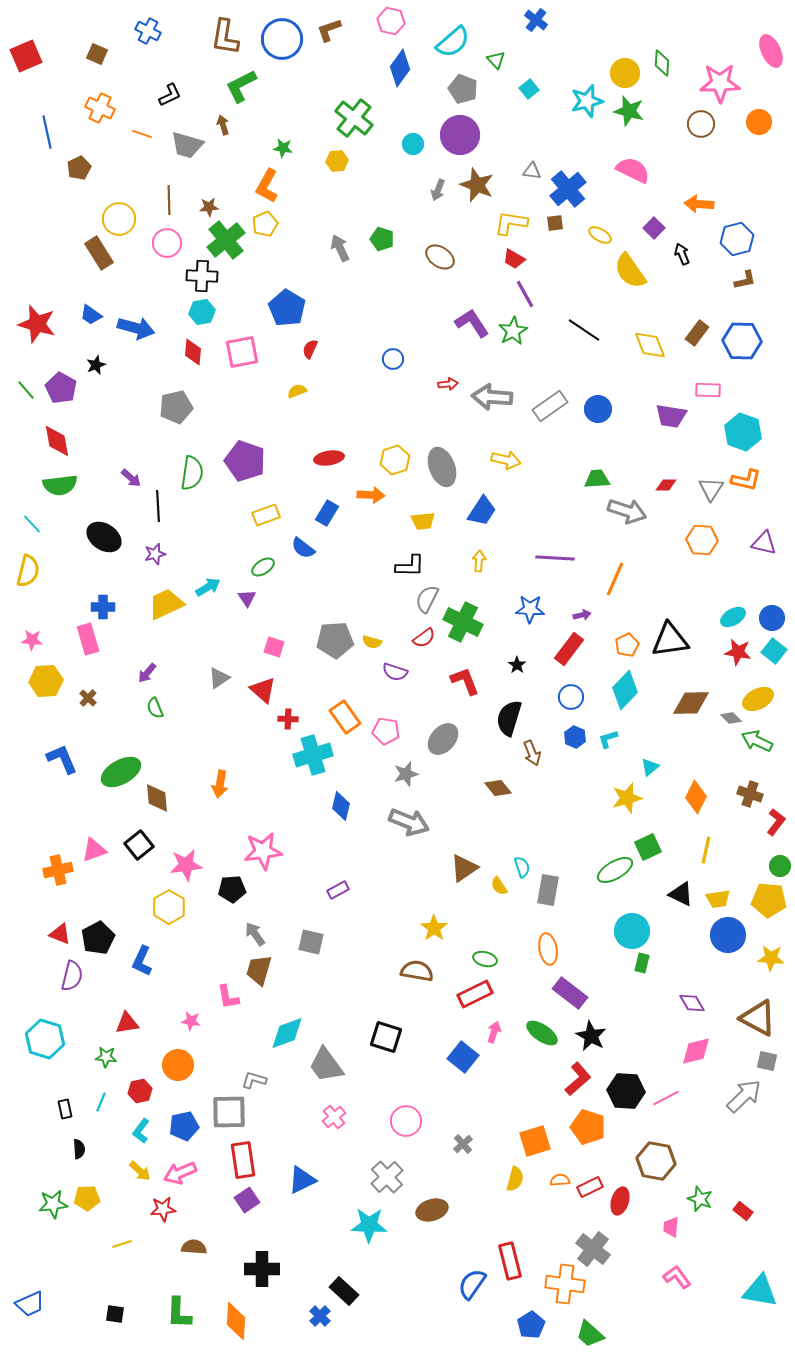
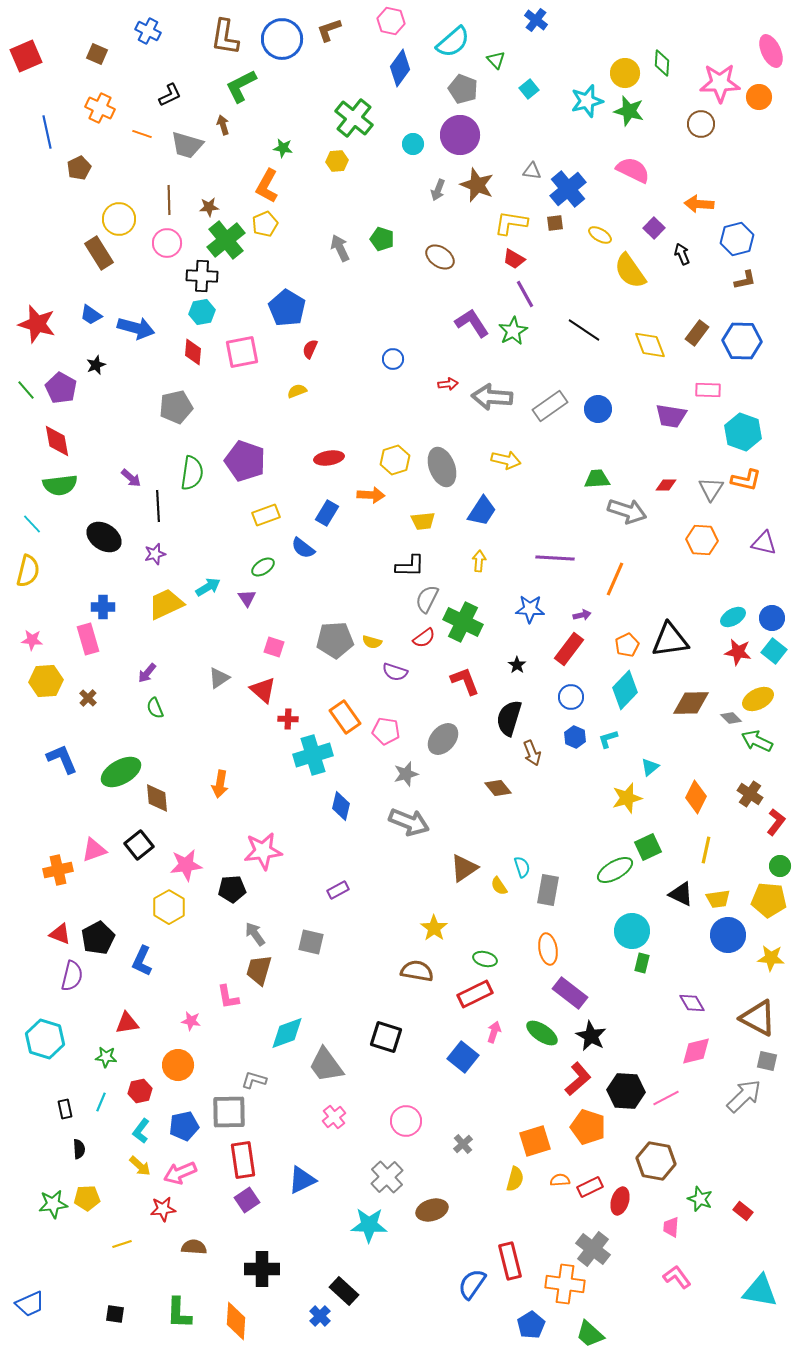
orange circle at (759, 122): moved 25 px up
brown cross at (750, 794): rotated 15 degrees clockwise
yellow arrow at (140, 1171): moved 5 px up
